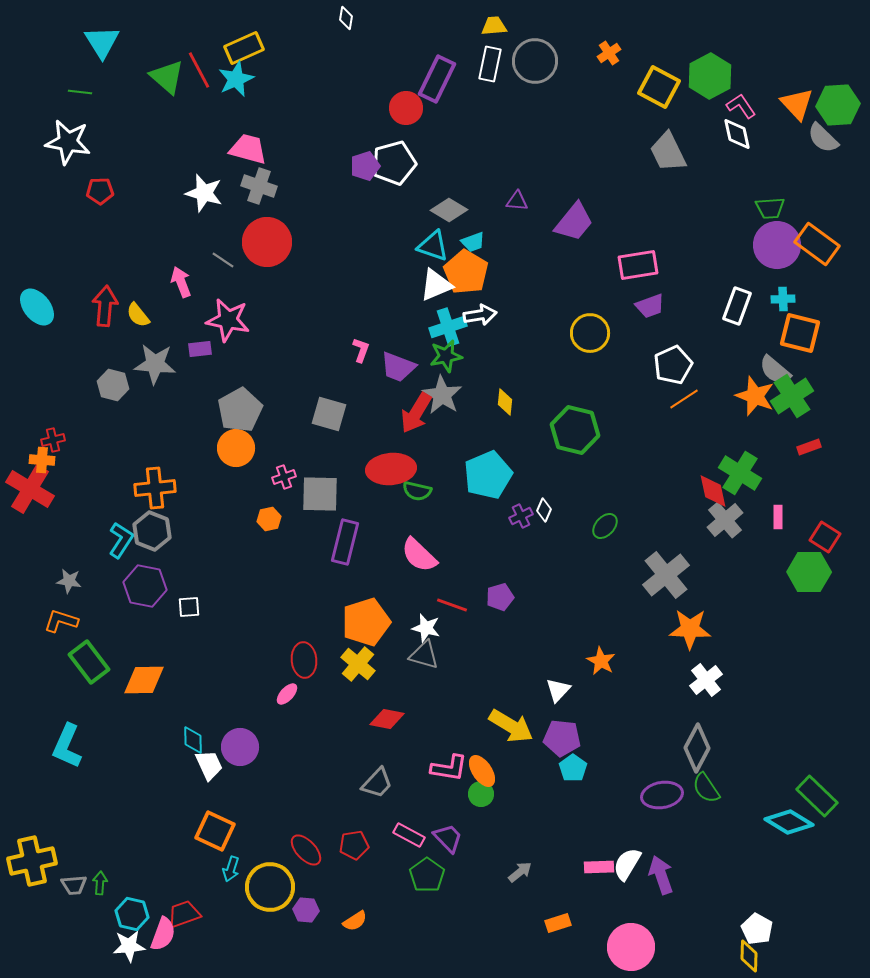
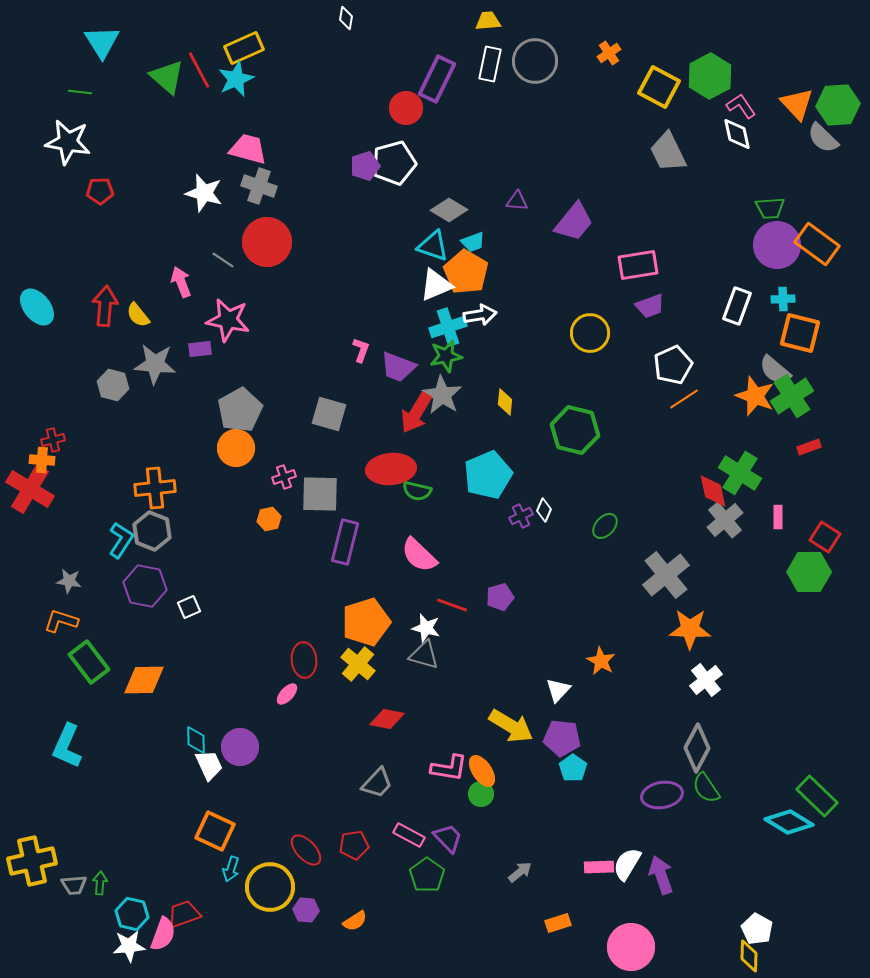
yellow trapezoid at (494, 26): moved 6 px left, 5 px up
white square at (189, 607): rotated 20 degrees counterclockwise
cyan diamond at (193, 740): moved 3 px right
